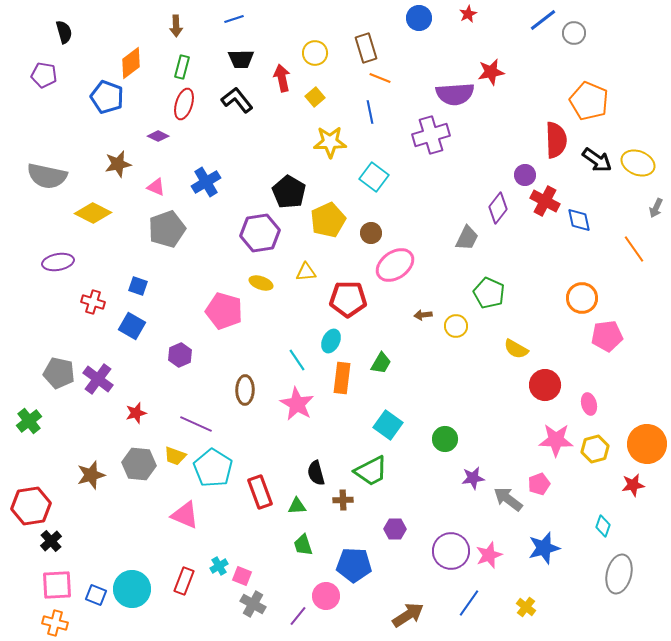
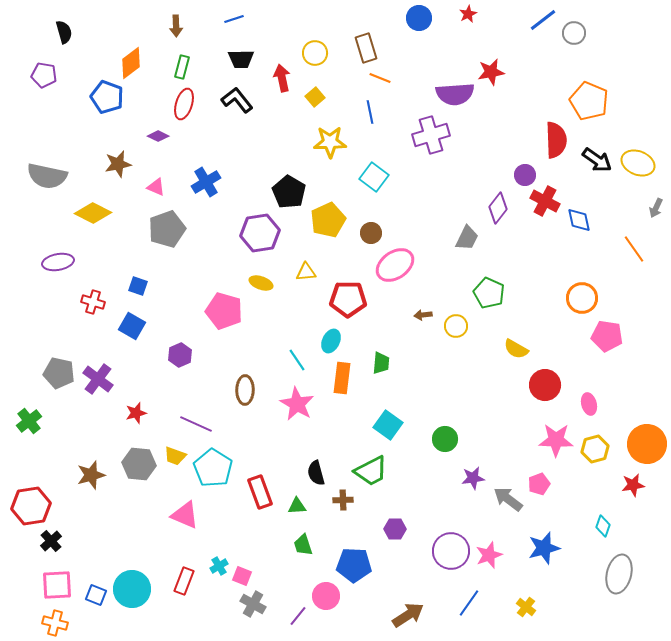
pink pentagon at (607, 336): rotated 16 degrees clockwise
green trapezoid at (381, 363): rotated 25 degrees counterclockwise
